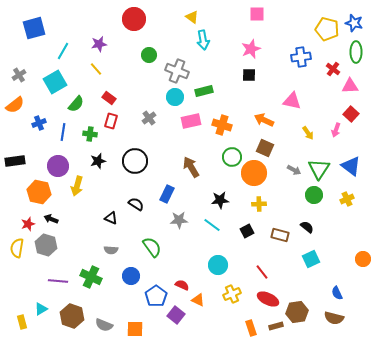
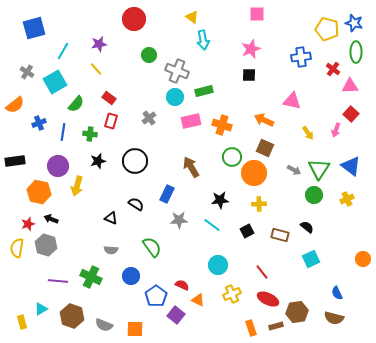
gray cross at (19, 75): moved 8 px right, 3 px up; rotated 24 degrees counterclockwise
